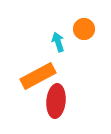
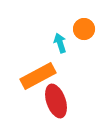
cyan arrow: moved 2 px right, 1 px down
red ellipse: rotated 24 degrees counterclockwise
